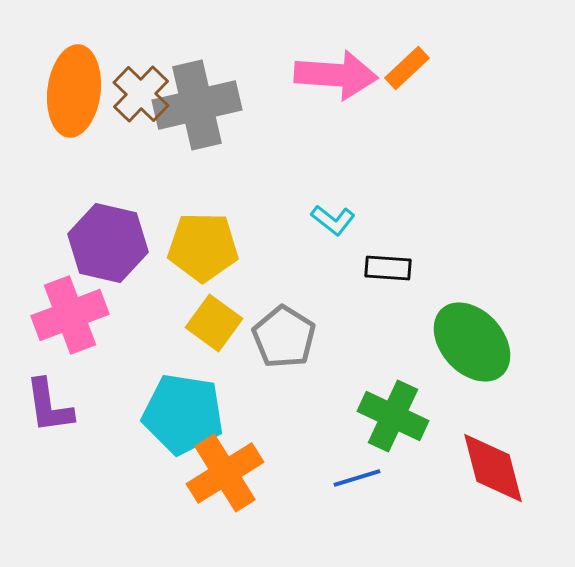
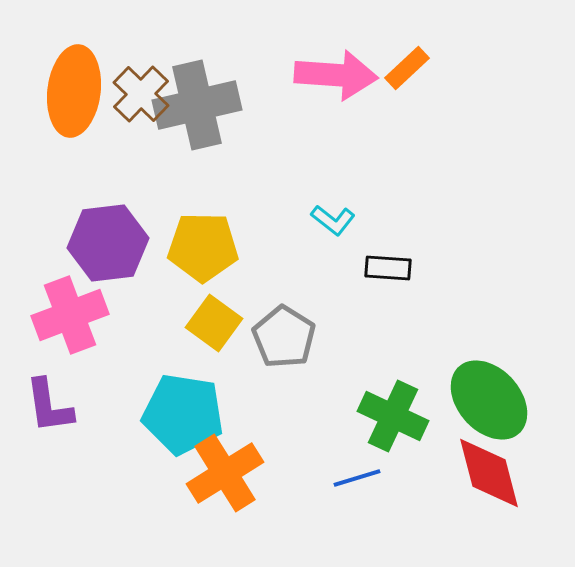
purple hexagon: rotated 20 degrees counterclockwise
green ellipse: moved 17 px right, 58 px down
red diamond: moved 4 px left, 5 px down
